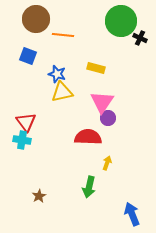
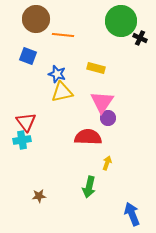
cyan cross: rotated 18 degrees counterclockwise
brown star: rotated 24 degrees clockwise
